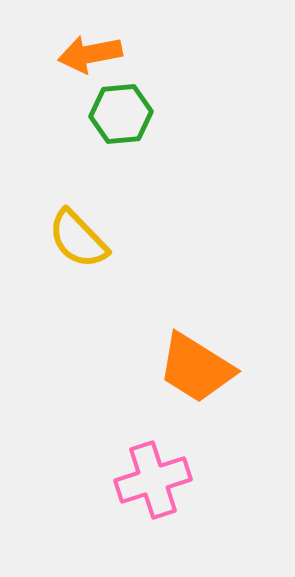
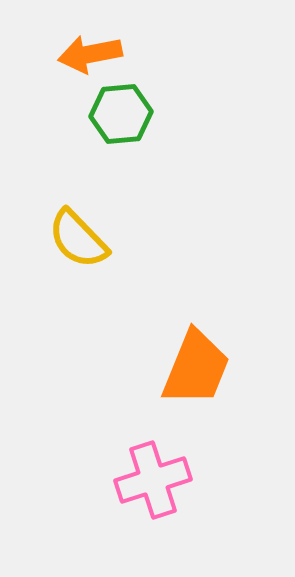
orange trapezoid: rotated 100 degrees counterclockwise
